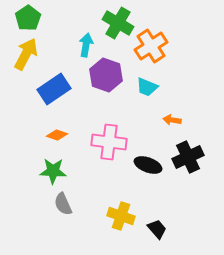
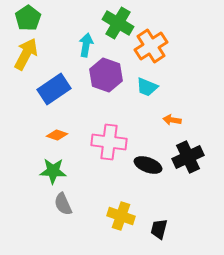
black trapezoid: moved 2 px right; rotated 125 degrees counterclockwise
